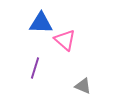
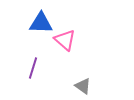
purple line: moved 2 px left
gray triangle: rotated 12 degrees clockwise
